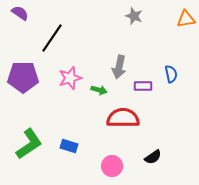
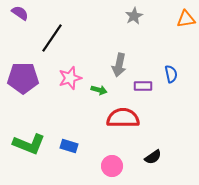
gray star: rotated 24 degrees clockwise
gray arrow: moved 2 px up
purple pentagon: moved 1 px down
green L-shape: rotated 56 degrees clockwise
